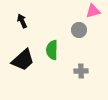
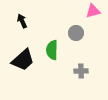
gray circle: moved 3 px left, 3 px down
